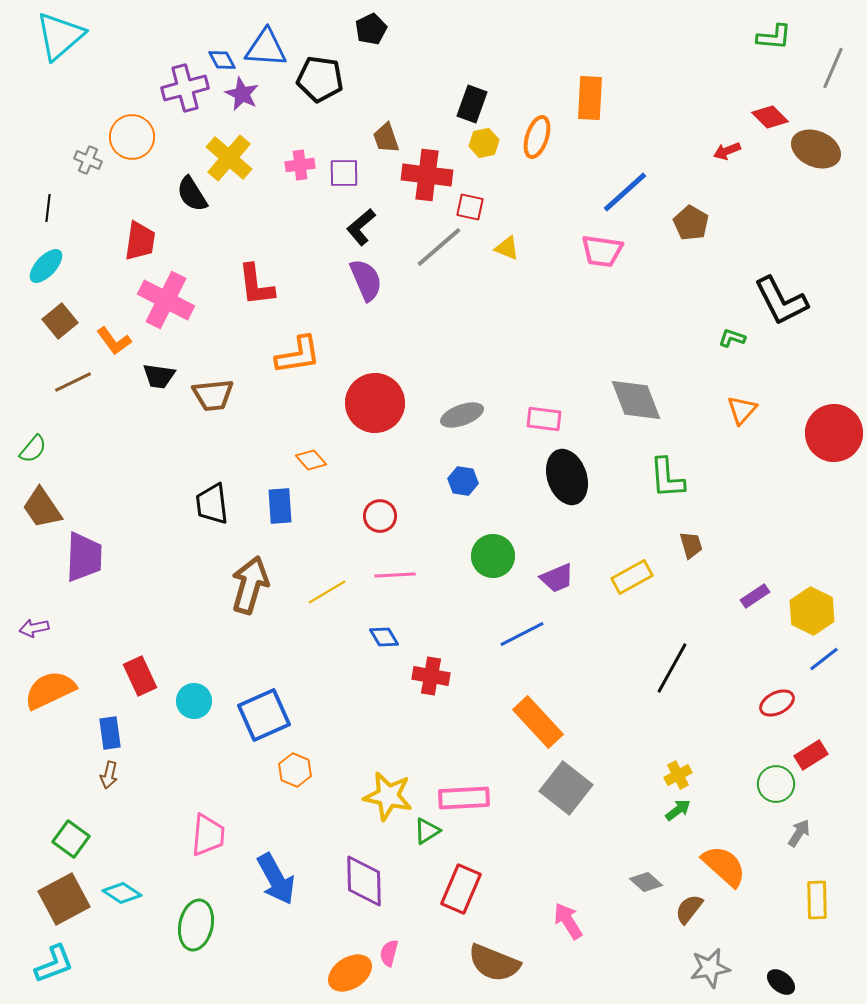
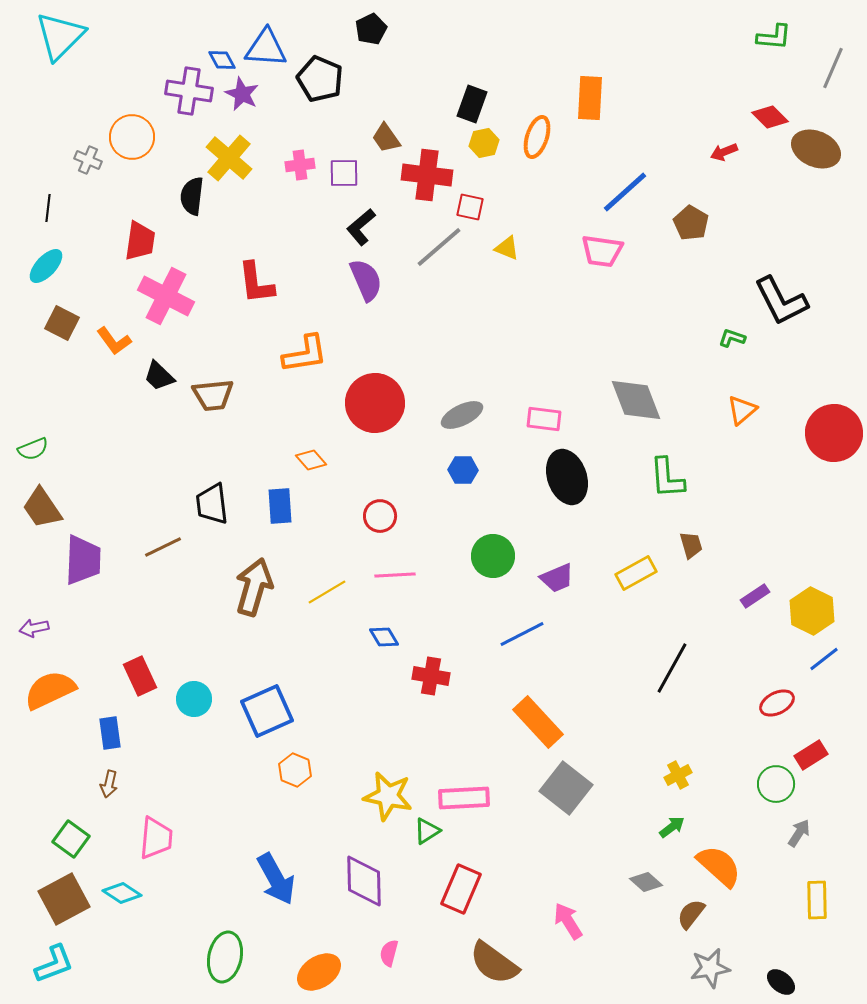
cyan triangle at (60, 36): rotated 4 degrees counterclockwise
black pentagon at (320, 79): rotated 15 degrees clockwise
purple cross at (185, 88): moved 4 px right, 3 px down; rotated 24 degrees clockwise
brown trapezoid at (386, 138): rotated 16 degrees counterclockwise
red arrow at (727, 151): moved 3 px left, 1 px down
black semicircle at (192, 194): moved 2 px down; rotated 39 degrees clockwise
red L-shape at (256, 285): moved 2 px up
pink cross at (166, 300): moved 4 px up
brown square at (60, 321): moved 2 px right, 2 px down; rotated 24 degrees counterclockwise
orange L-shape at (298, 355): moved 7 px right, 1 px up
black trapezoid at (159, 376): rotated 36 degrees clockwise
brown line at (73, 382): moved 90 px right, 165 px down
orange triangle at (742, 410): rotated 8 degrees clockwise
gray ellipse at (462, 415): rotated 6 degrees counterclockwise
green semicircle at (33, 449): rotated 28 degrees clockwise
blue hexagon at (463, 481): moved 11 px up; rotated 8 degrees counterclockwise
purple trapezoid at (84, 557): moved 1 px left, 3 px down
yellow rectangle at (632, 577): moved 4 px right, 4 px up
brown arrow at (250, 585): moved 4 px right, 2 px down
cyan circle at (194, 701): moved 2 px up
blue square at (264, 715): moved 3 px right, 4 px up
brown arrow at (109, 775): moved 9 px down
green arrow at (678, 810): moved 6 px left, 17 px down
pink trapezoid at (208, 835): moved 52 px left, 3 px down
orange semicircle at (724, 866): moved 5 px left
brown semicircle at (689, 909): moved 2 px right, 5 px down
green ellipse at (196, 925): moved 29 px right, 32 px down
brown semicircle at (494, 963): rotated 14 degrees clockwise
orange ellipse at (350, 973): moved 31 px left, 1 px up
